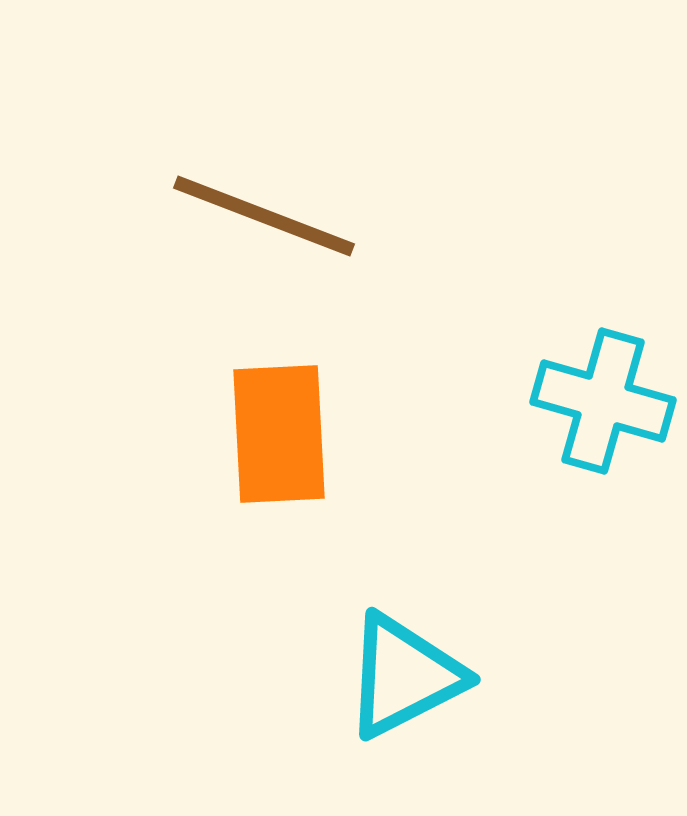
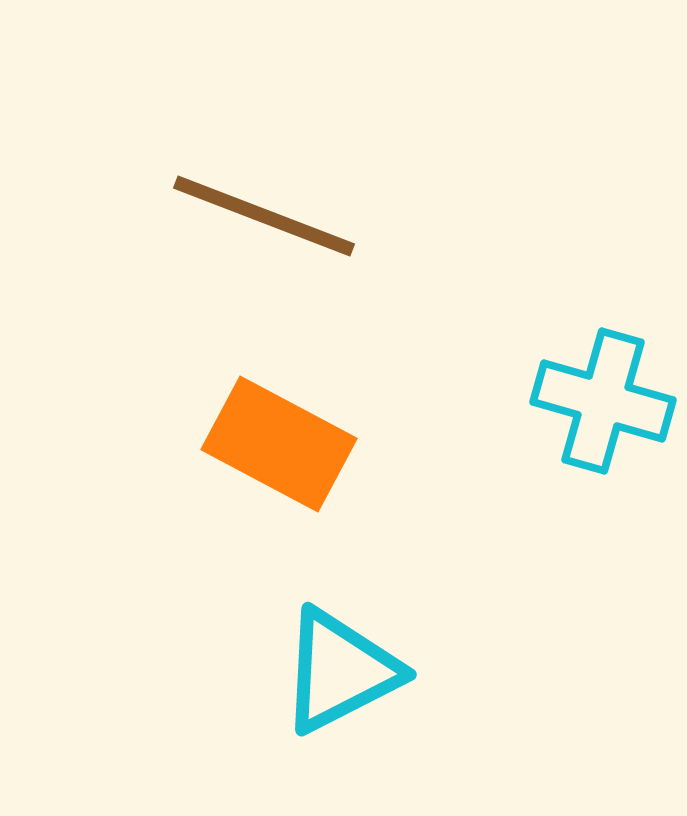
orange rectangle: moved 10 px down; rotated 59 degrees counterclockwise
cyan triangle: moved 64 px left, 5 px up
